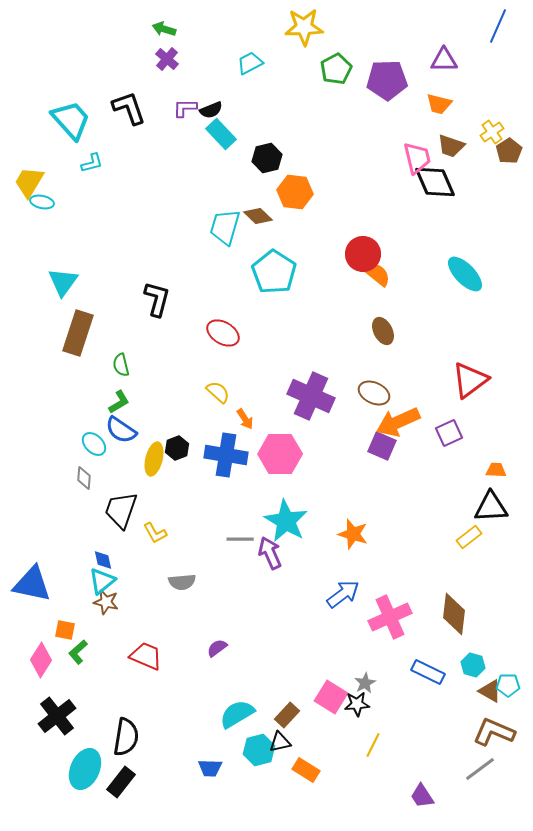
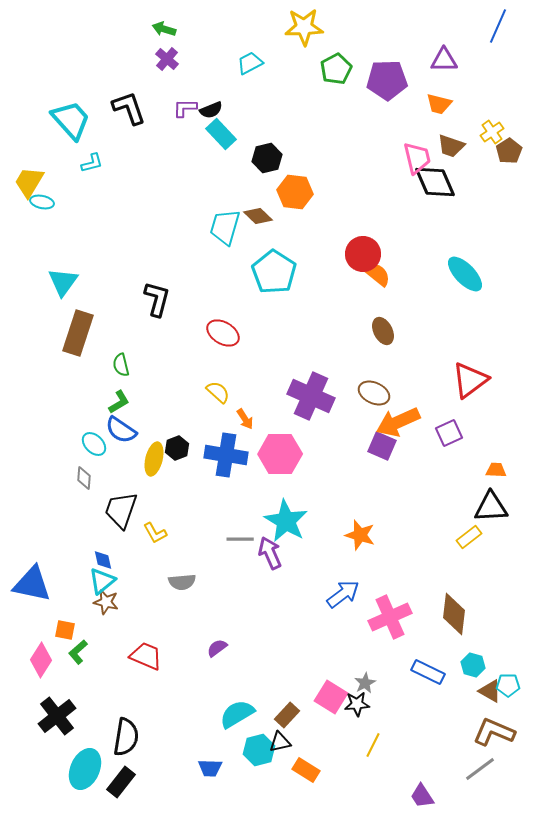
orange star at (353, 534): moved 7 px right, 1 px down
